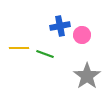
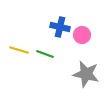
blue cross: moved 1 px down; rotated 24 degrees clockwise
yellow line: moved 2 px down; rotated 18 degrees clockwise
gray star: moved 1 px left, 2 px up; rotated 24 degrees counterclockwise
